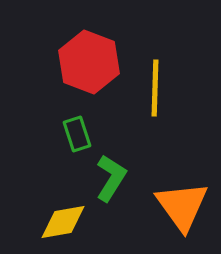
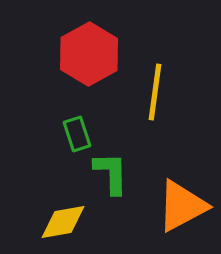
red hexagon: moved 8 px up; rotated 10 degrees clockwise
yellow line: moved 4 px down; rotated 6 degrees clockwise
green L-shape: moved 5 px up; rotated 33 degrees counterclockwise
orange triangle: rotated 38 degrees clockwise
